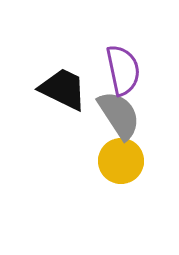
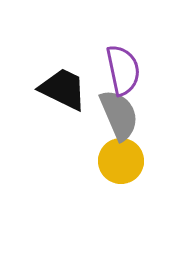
gray semicircle: rotated 10 degrees clockwise
